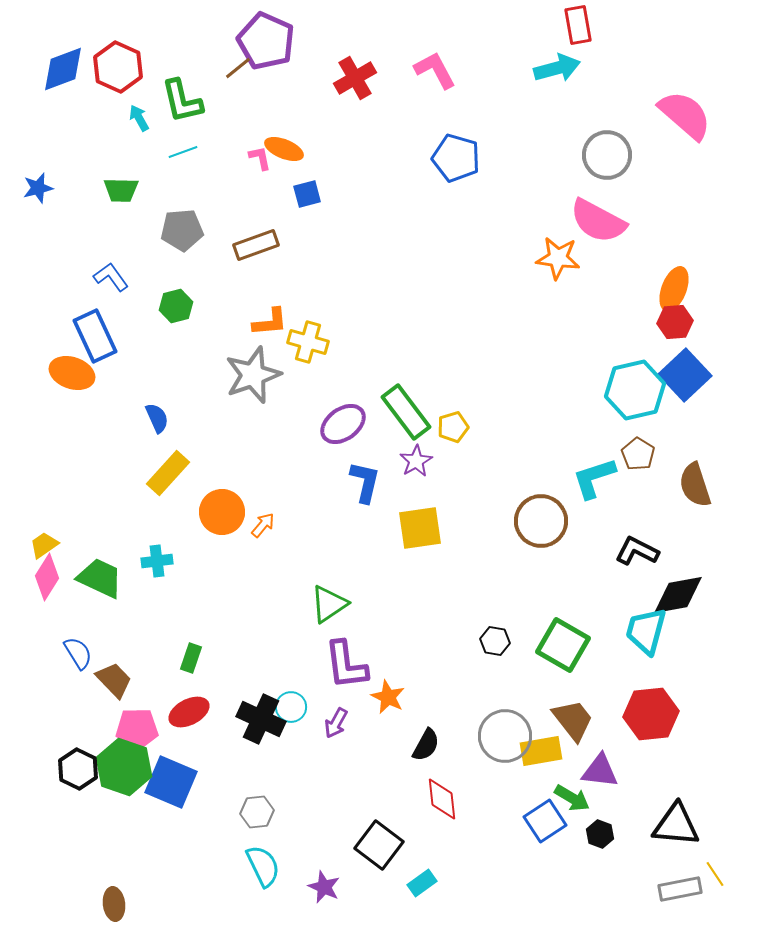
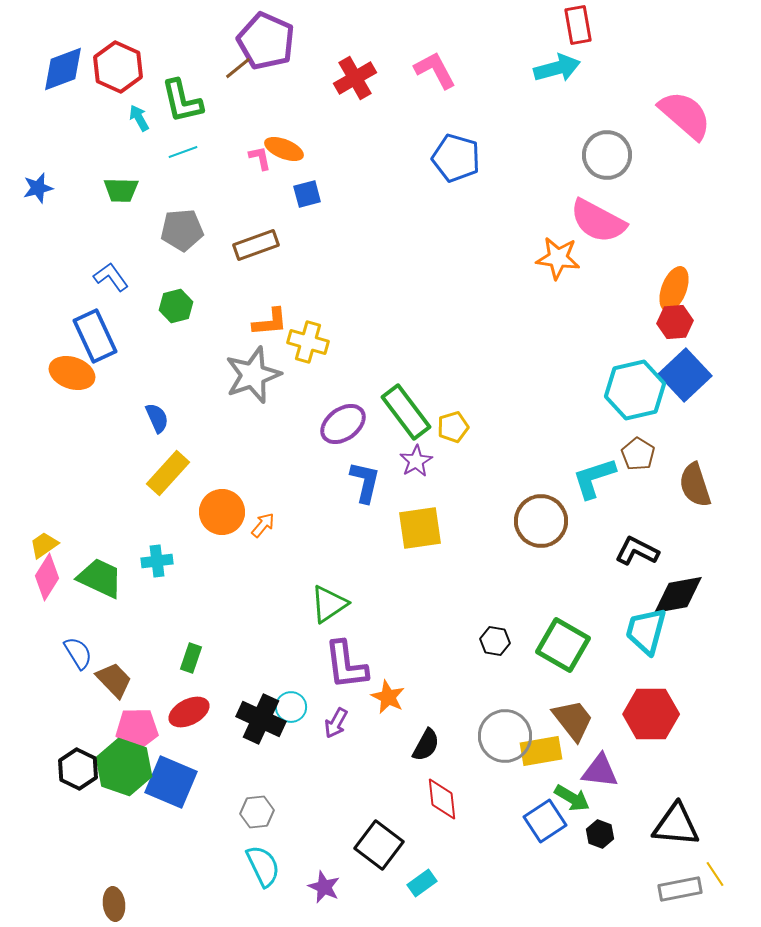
red hexagon at (651, 714): rotated 6 degrees clockwise
